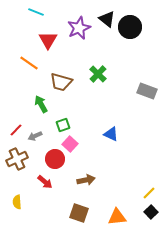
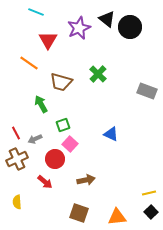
red line: moved 3 px down; rotated 72 degrees counterclockwise
gray arrow: moved 3 px down
yellow line: rotated 32 degrees clockwise
